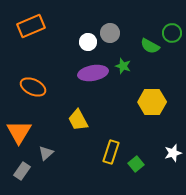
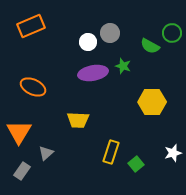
yellow trapezoid: rotated 60 degrees counterclockwise
